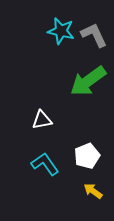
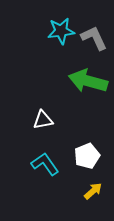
cyan star: rotated 20 degrees counterclockwise
gray L-shape: moved 3 px down
green arrow: rotated 51 degrees clockwise
white triangle: moved 1 px right
yellow arrow: rotated 102 degrees clockwise
